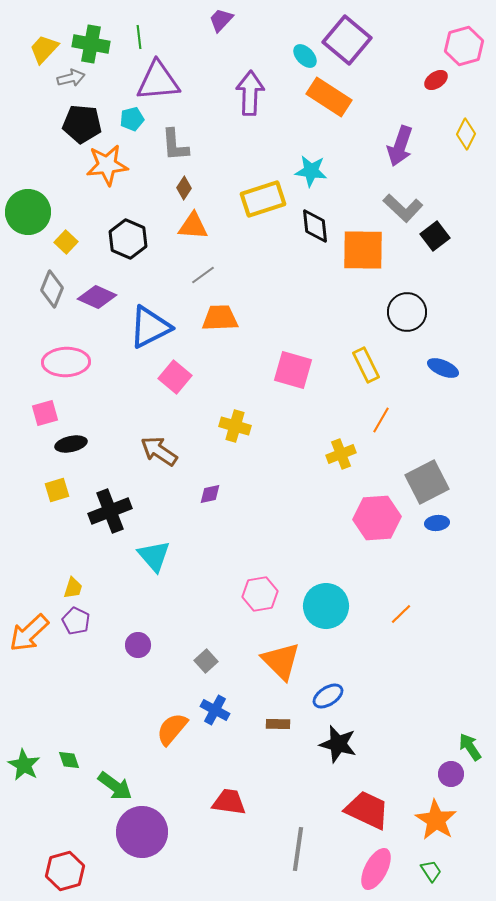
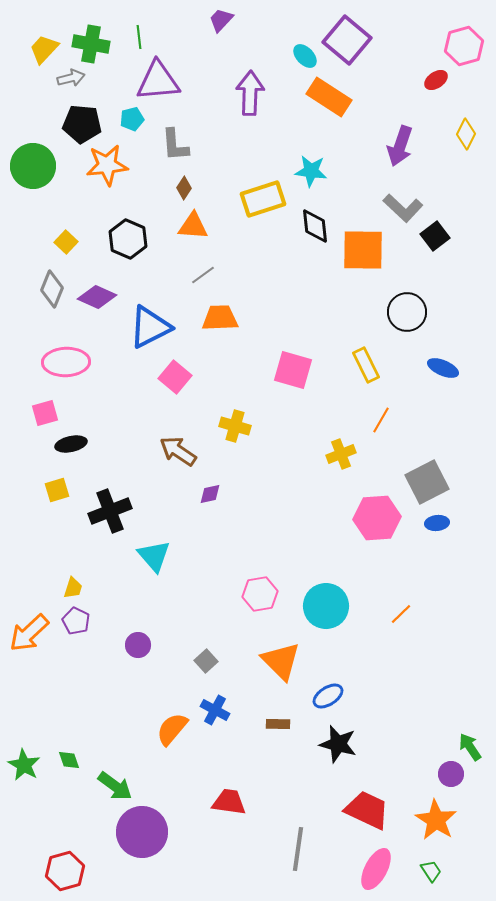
green circle at (28, 212): moved 5 px right, 46 px up
brown arrow at (159, 451): moved 19 px right
